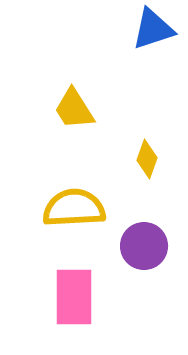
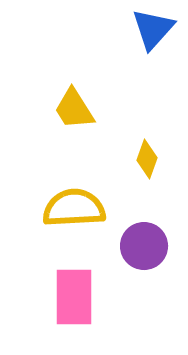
blue triangle: rotated 30 degrees counterclockwise
